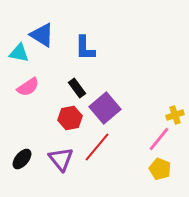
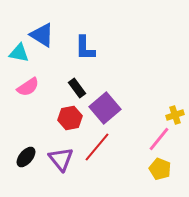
black ellipse: moved 4 px right, 2 px up
